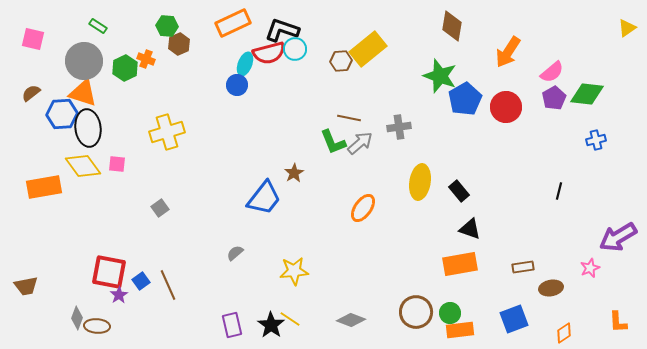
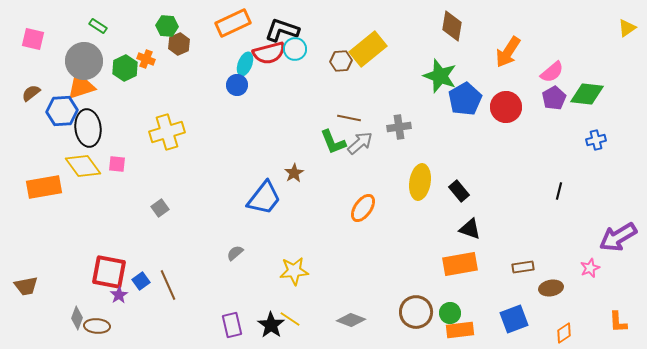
orange triangle at (83, 93): moved 2 px left, 7 px up; rotated 36 degrees counterclockwise
blue hexagon at (62, 114): moved 3 px up
